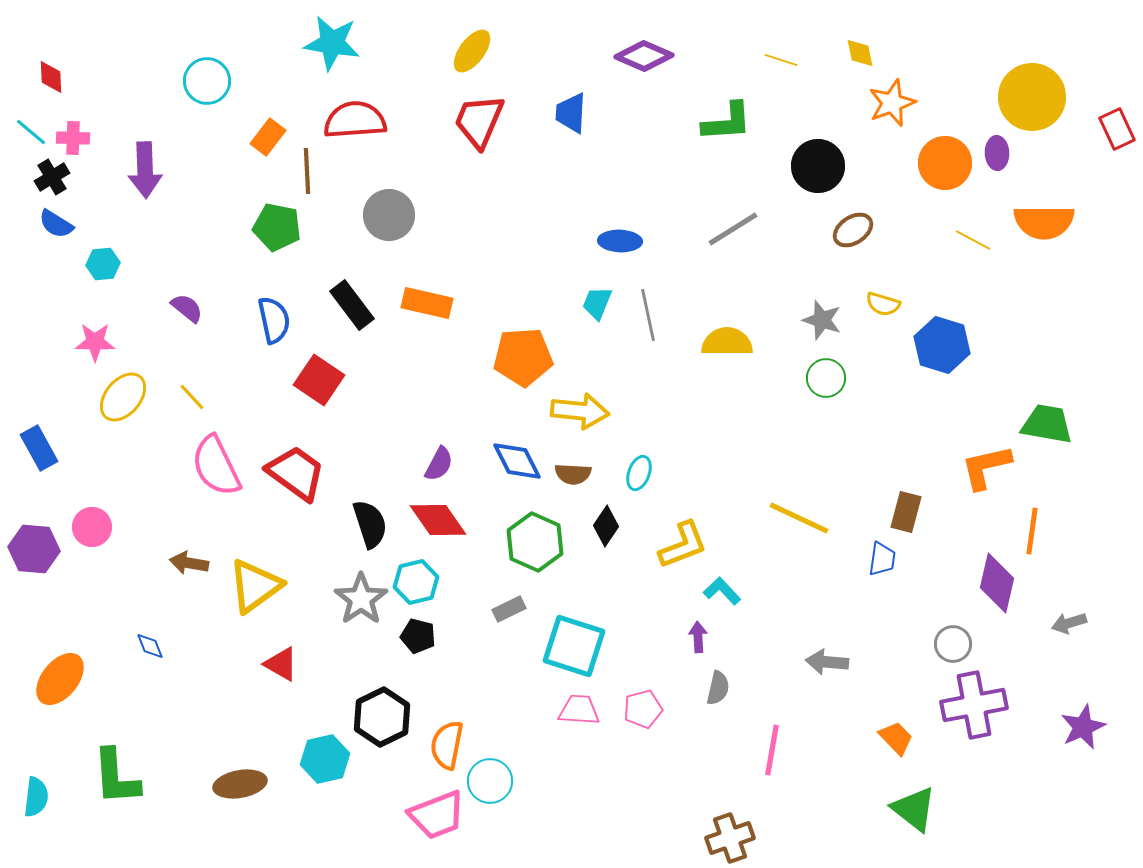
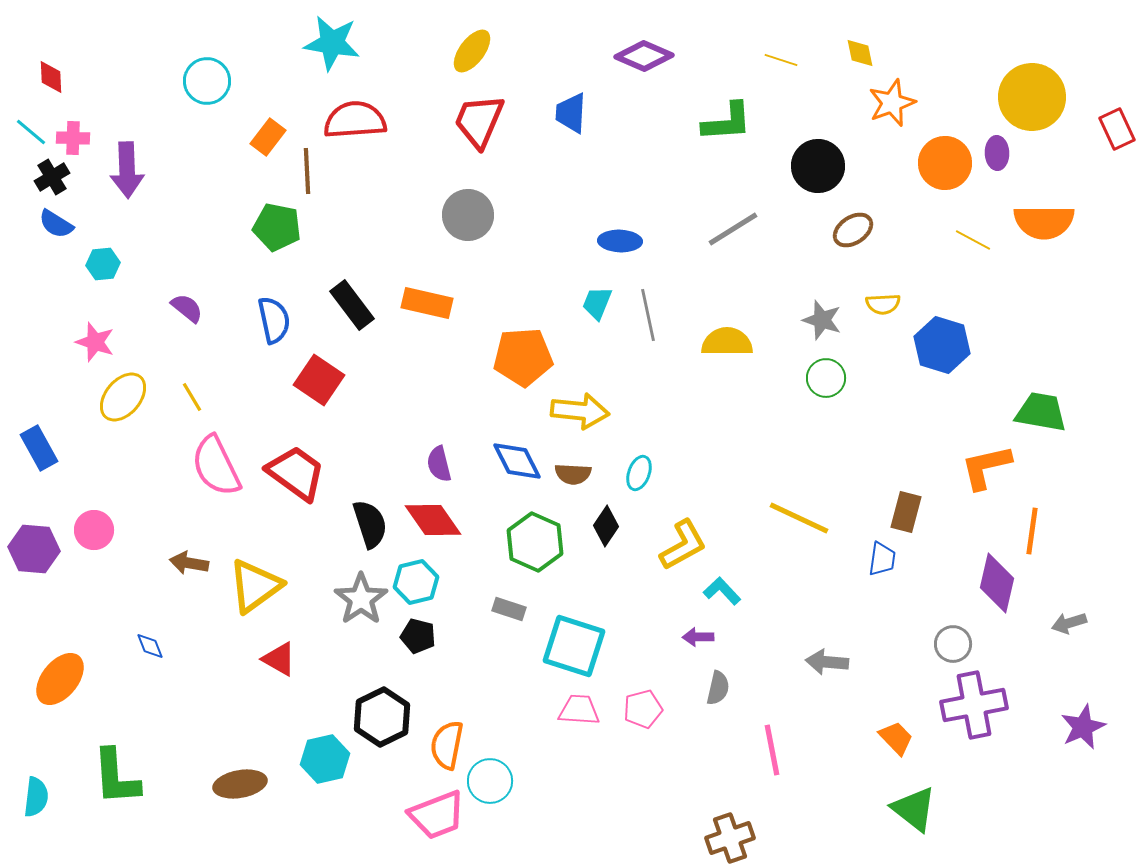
purple arrow at (145, 170): moved 18 px left
gray circle at (389, 215): moved 79 px right
yellow semicircle at (883, 304): rotated 20 degrees counterclockwise
pink star at (95, 342): rotated 18 degrees clockwise
yellow line at (192, 397): rotated 12 degrees clockwise
green trapezoid at (1047, 424): moved 6 px left, 12 px up
purple semicircle at (439, 464): rotated 138 degrees clockwise
red diamond at (438, 520): moved 5 px left
pink circle at (92, 527): moved 2 px right, 3 px down
yellow L-shape at (683, 545): rotated 8 degrees counterclockwise
gray rectangle at (509, 609): rotated 44 degrees clockwise
purple arrow at (698, 637): rotated 88 degrees counterclockwise
red triangle at (281, 664): moved 2 px left, 5 px up
pink line at (772, 750): rotated 21 degrees counterclockwise
